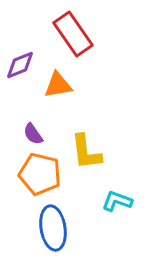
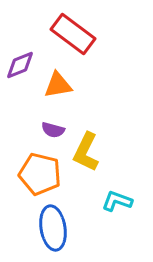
red rectangle: rotated 18 degrees counterclockwise
purple semicircle: moved 20 px right, 4 px up; rotated 40 degrees counterclockwise
yellow L-shape: rotated 33 degrees clockwise
